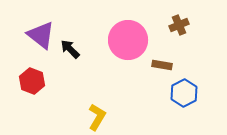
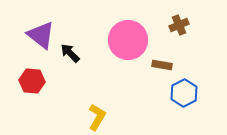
black arrow: moved 4 px down
red hexagon: rotated 15 degrees counterclockwise
